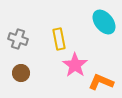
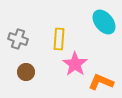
yellow rectangle: rotated 15 degrees clockwise
pink star: moved 1 px up
brown circle: moved 5 px right, 1 px up
